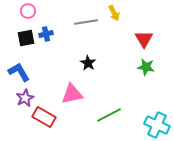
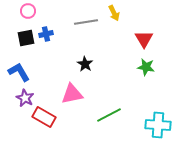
black star: moved 3 px left, 1 px down
purple star: rotated 18 degrees counterclockwise
cyan cross: moved 1 px right; rotated 20 degrees counterclockwise
